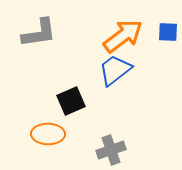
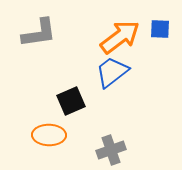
blue square: moved 8 px left, 3 px up
orange arrow: moved 3 px left, 1 px down
blue trapezoid: moved 3 px left, 2 px down
orange ellipse: moved 1 px right, 1 px down
